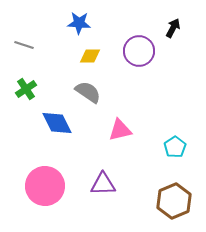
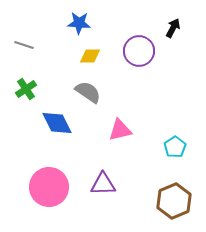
pink circle: moved 4 px right, 1 px down
